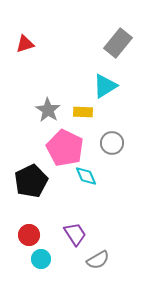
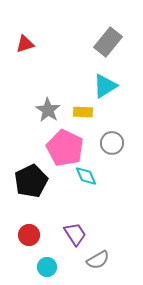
gray rectangle: moved 10 px left, 1 px up
cyan circle: moved 6 px right, 8 px down
